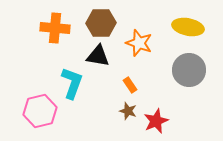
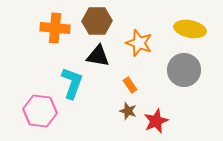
brown hexagon: moved 4 px left, 2 px up
yellow ellipse: moved 2 px right, 2 px down
gray circle: moved 5 px left
pink hexagon: rotated 20 degrees clockwise
